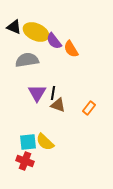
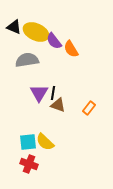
purple triangle: moved 2 px right
red cross: moved 4 px right, 3 px down
